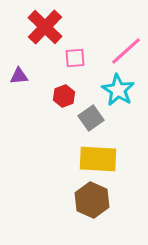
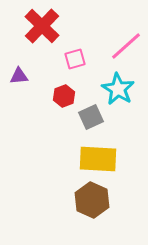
red cross: moved 3 px left, 1 px up
pink line: moved 5 px up
pink square: moved 1 px down; rotated 10 degrees counterclockwise
cyan star: moved 1 px up
gray square: moved 1 px up; rotated 10 degrees clockwise
